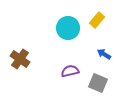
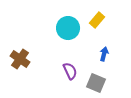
blue arrow: rotated 72 degrees clockwise
purple semicircle: rotated 78 degrees clockwise
gray square: moved 2 px left
